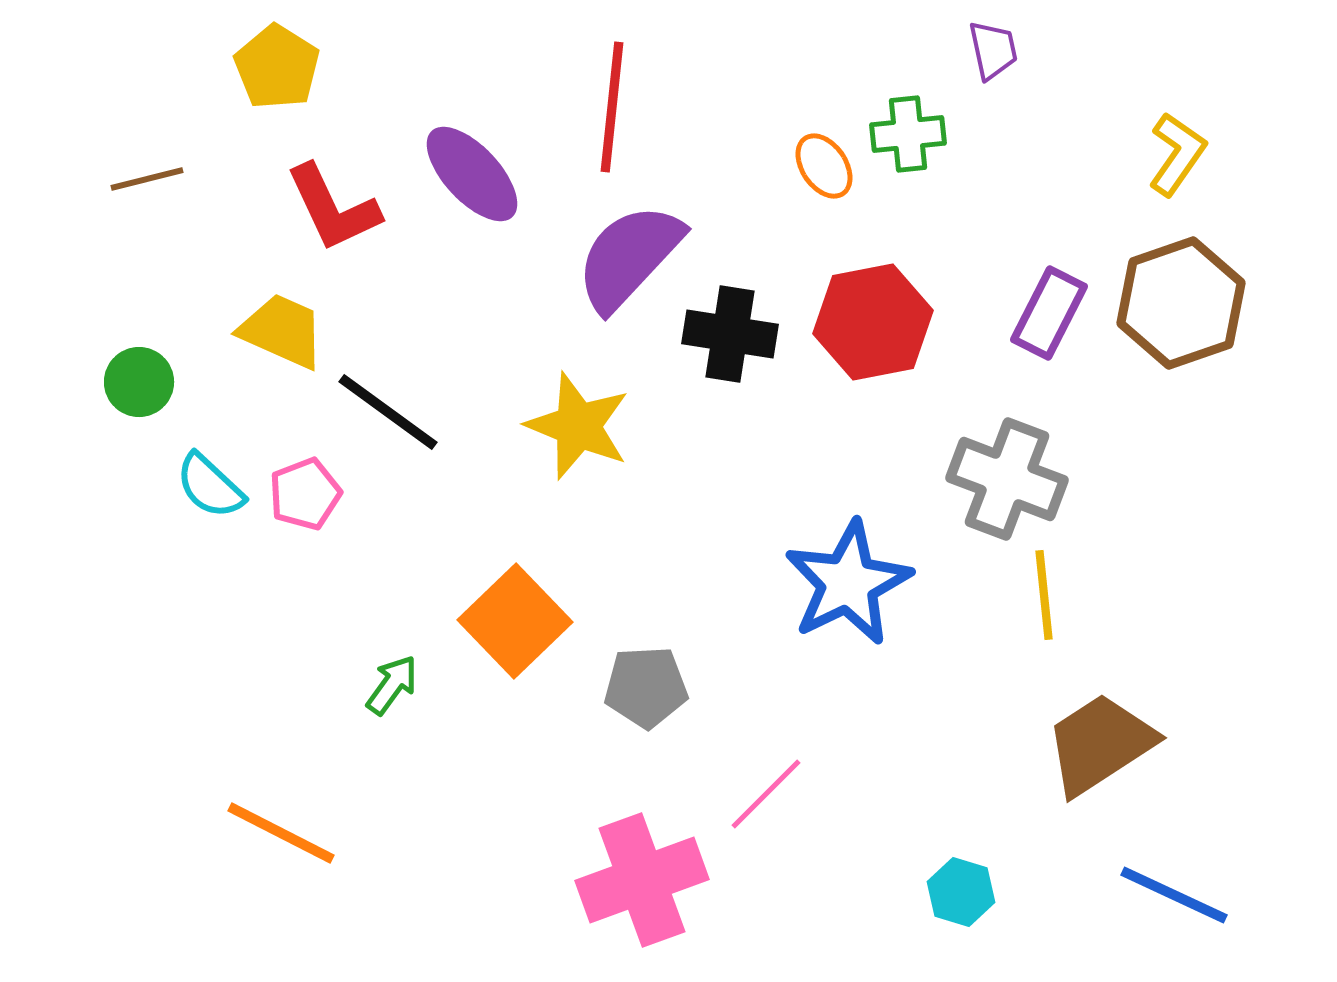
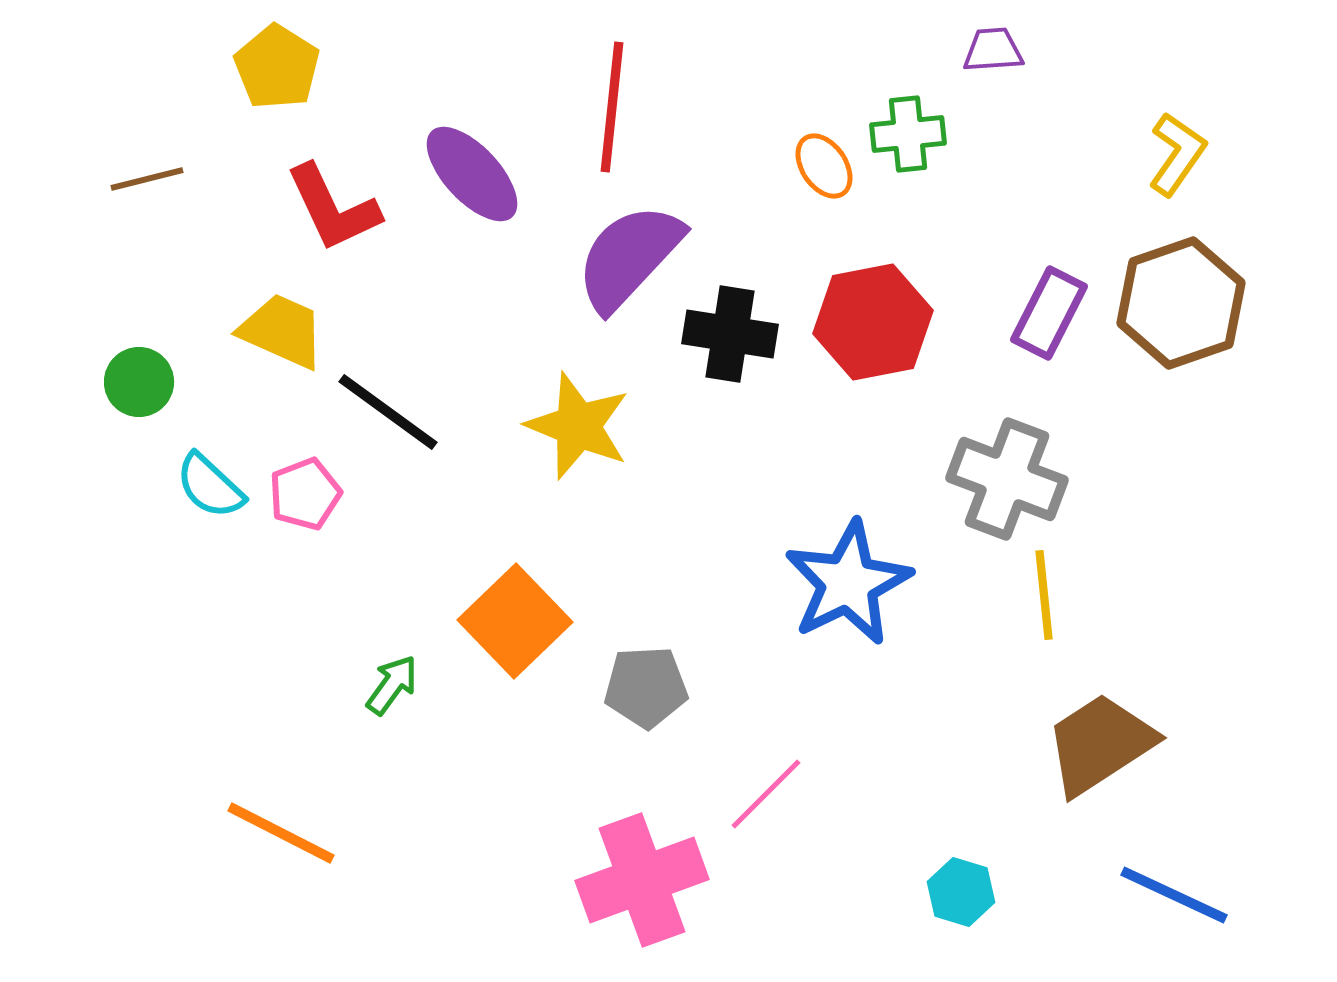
purple trapezoid: rotated 82 degrees counterclockwise
